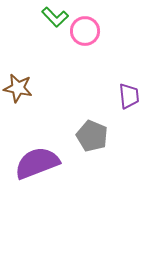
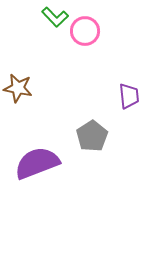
gray pentagon: rotated 16 degrees clockwise
